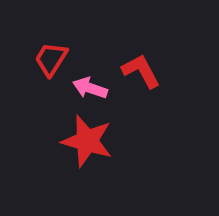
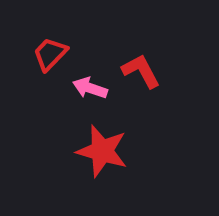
red trapezoid: moved 1 px left, 5 px up; rotated 12 degrees clockwise
red star: moved 15 px right, 10 px down
